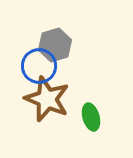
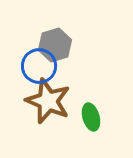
brown star: moved 1 px right, 2 px down
